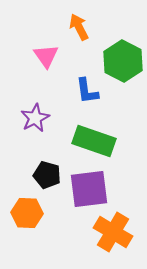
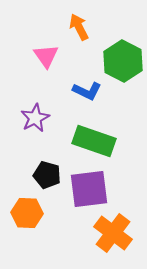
blue L-shape: rotated 56 degrees counterclockwise
orange cross: moved 1 px down; rotated 6 degrees clockwise
